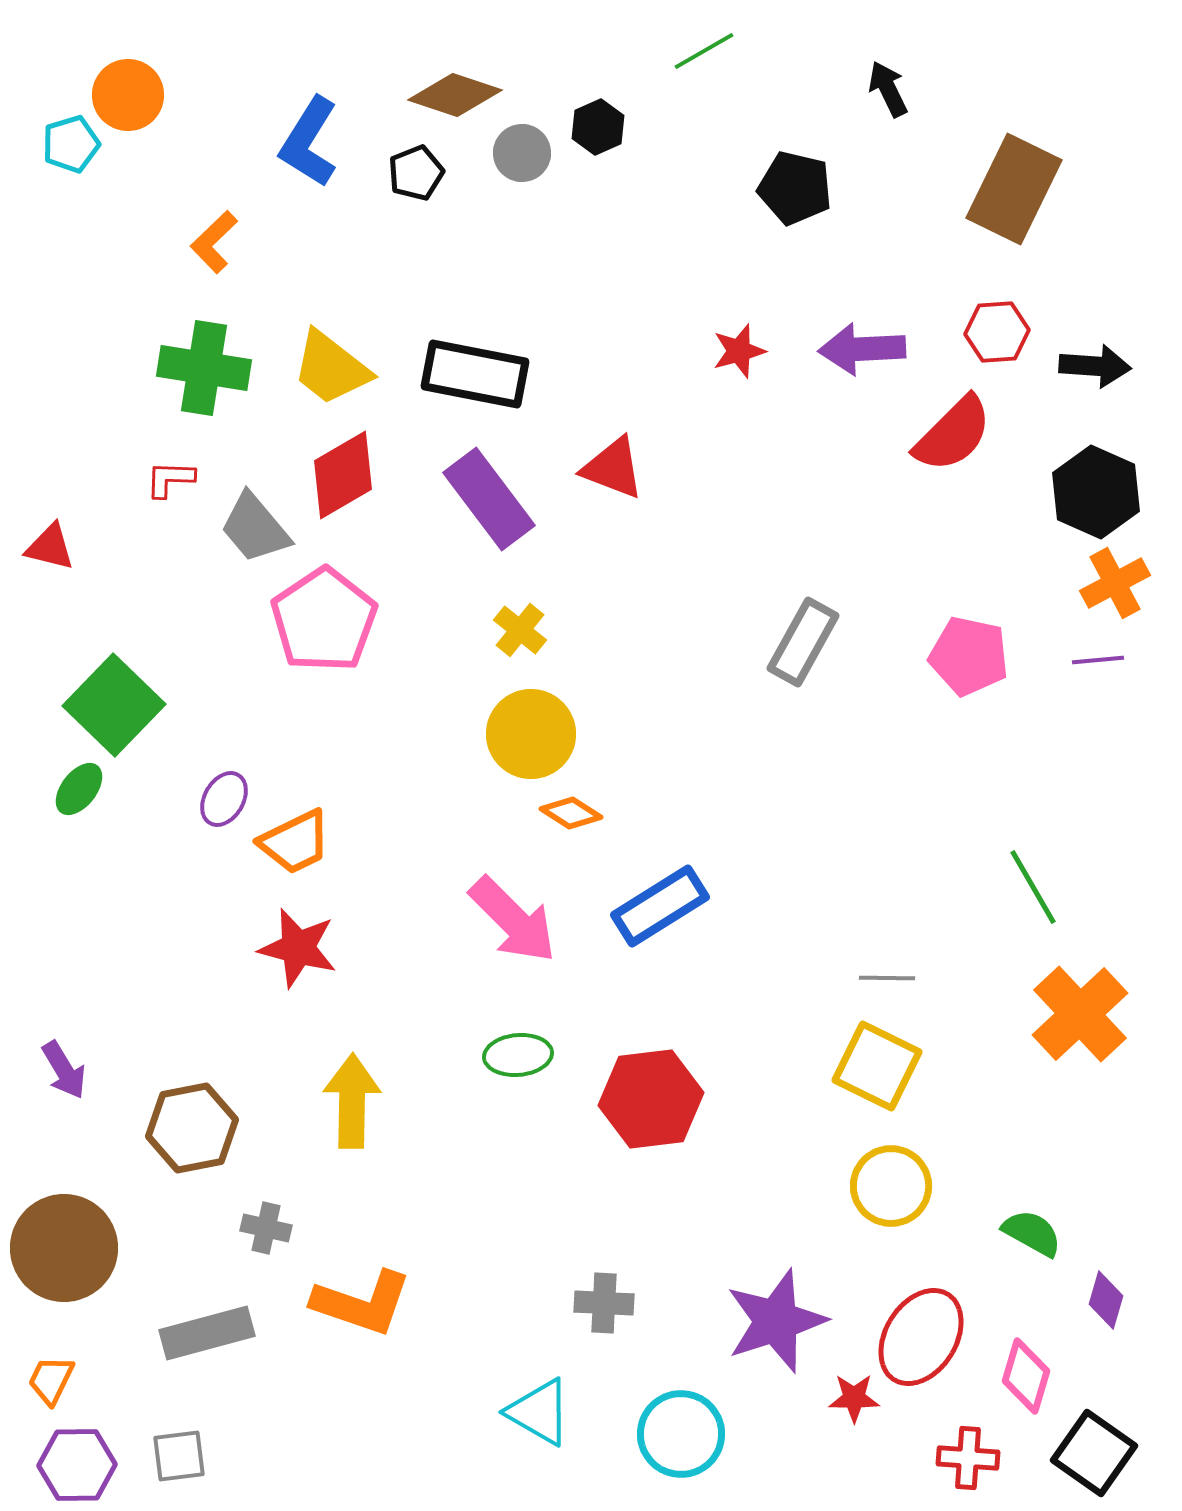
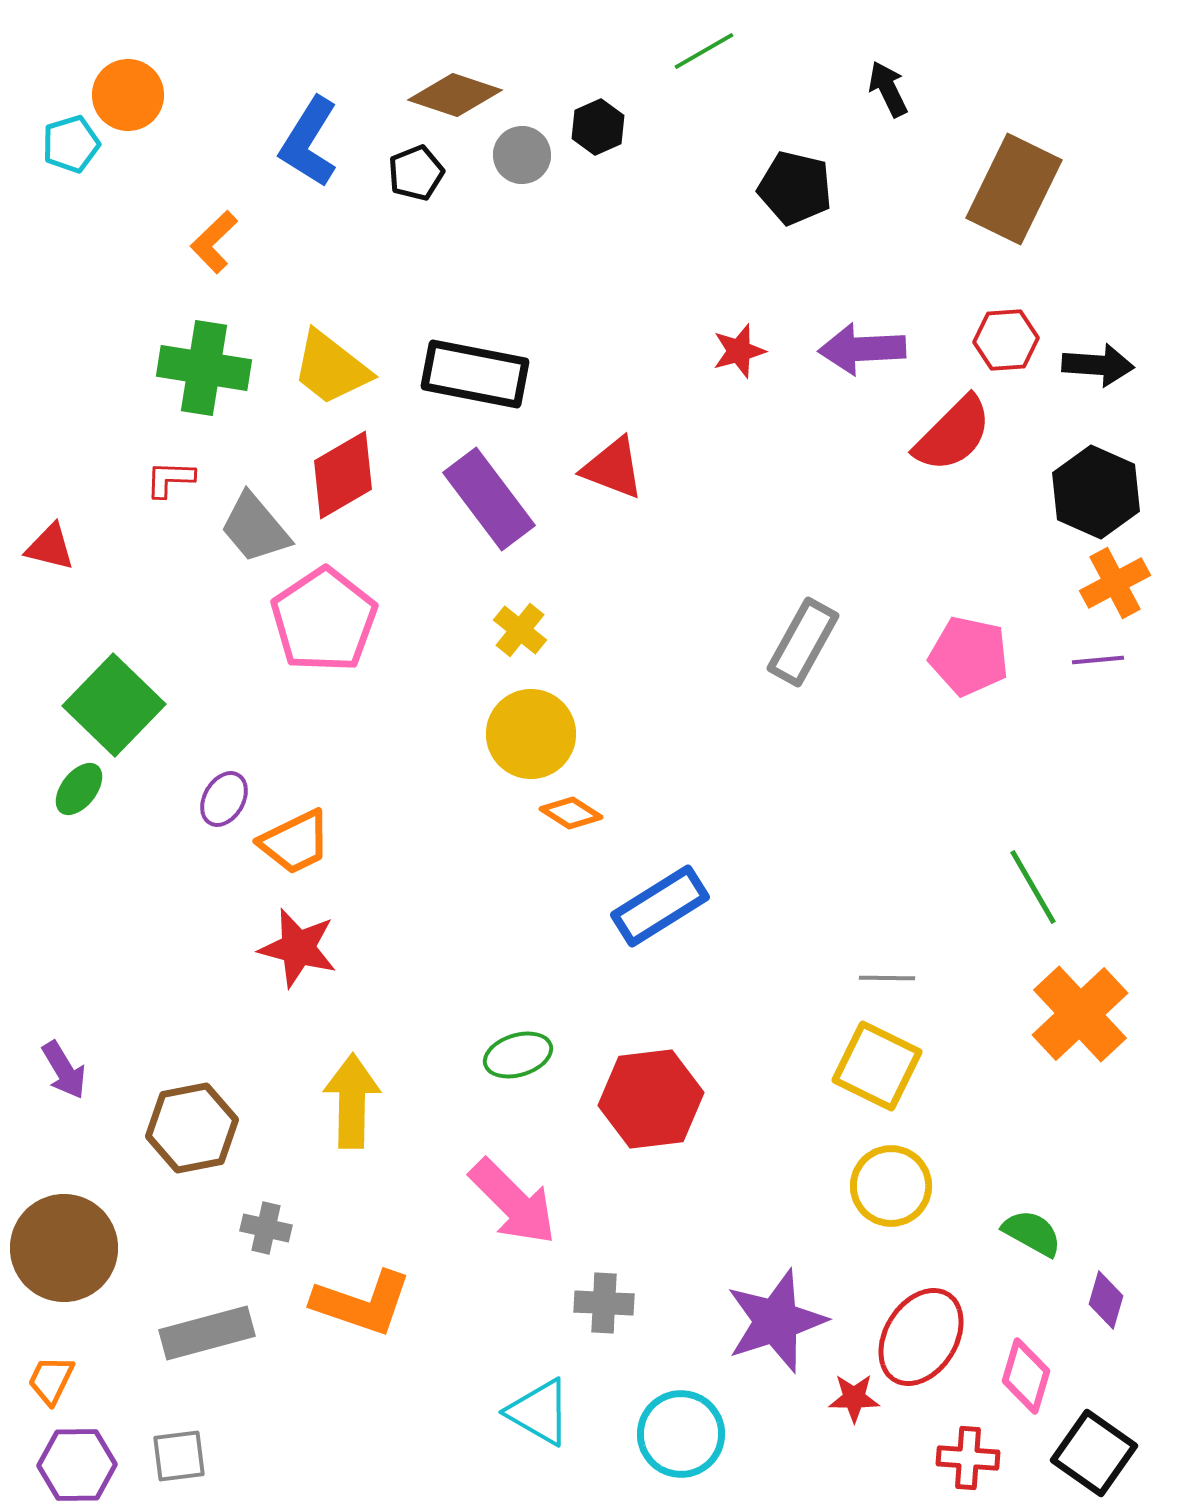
gray circle at (522, 153): moved 2 px down
red hexagon at (997, 332): moved 9 px right, 8 px down
black arrow at (1095, 366): moved 3 px right, 1 px up
pink arrow at (513, 920): moved 282 px down
green ellipse at (518, 1055): rotated 12 degrees counterclockwise
